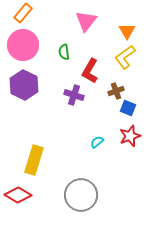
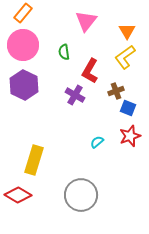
purple cross: moved 1 px right; rotated 12 degrees clockwise
